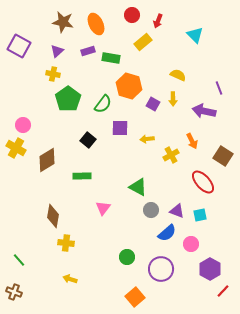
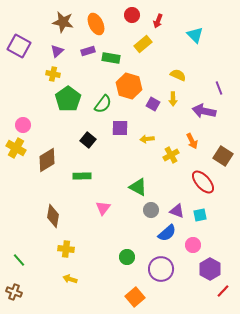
yellow rectangle at (143, 42): moved 2 px down
yellow cross at (66, 243): moved 6 px down
pink circle at (191, 244): moved 2 px right, 1 px down
